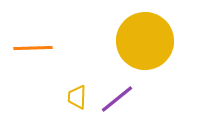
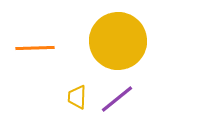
yellow circle: moved 27 px left
orange line: moved 2 px right
